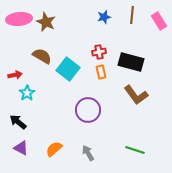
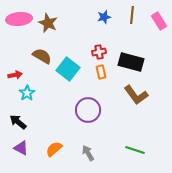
brown star: moved 2 px right, 1 px down
